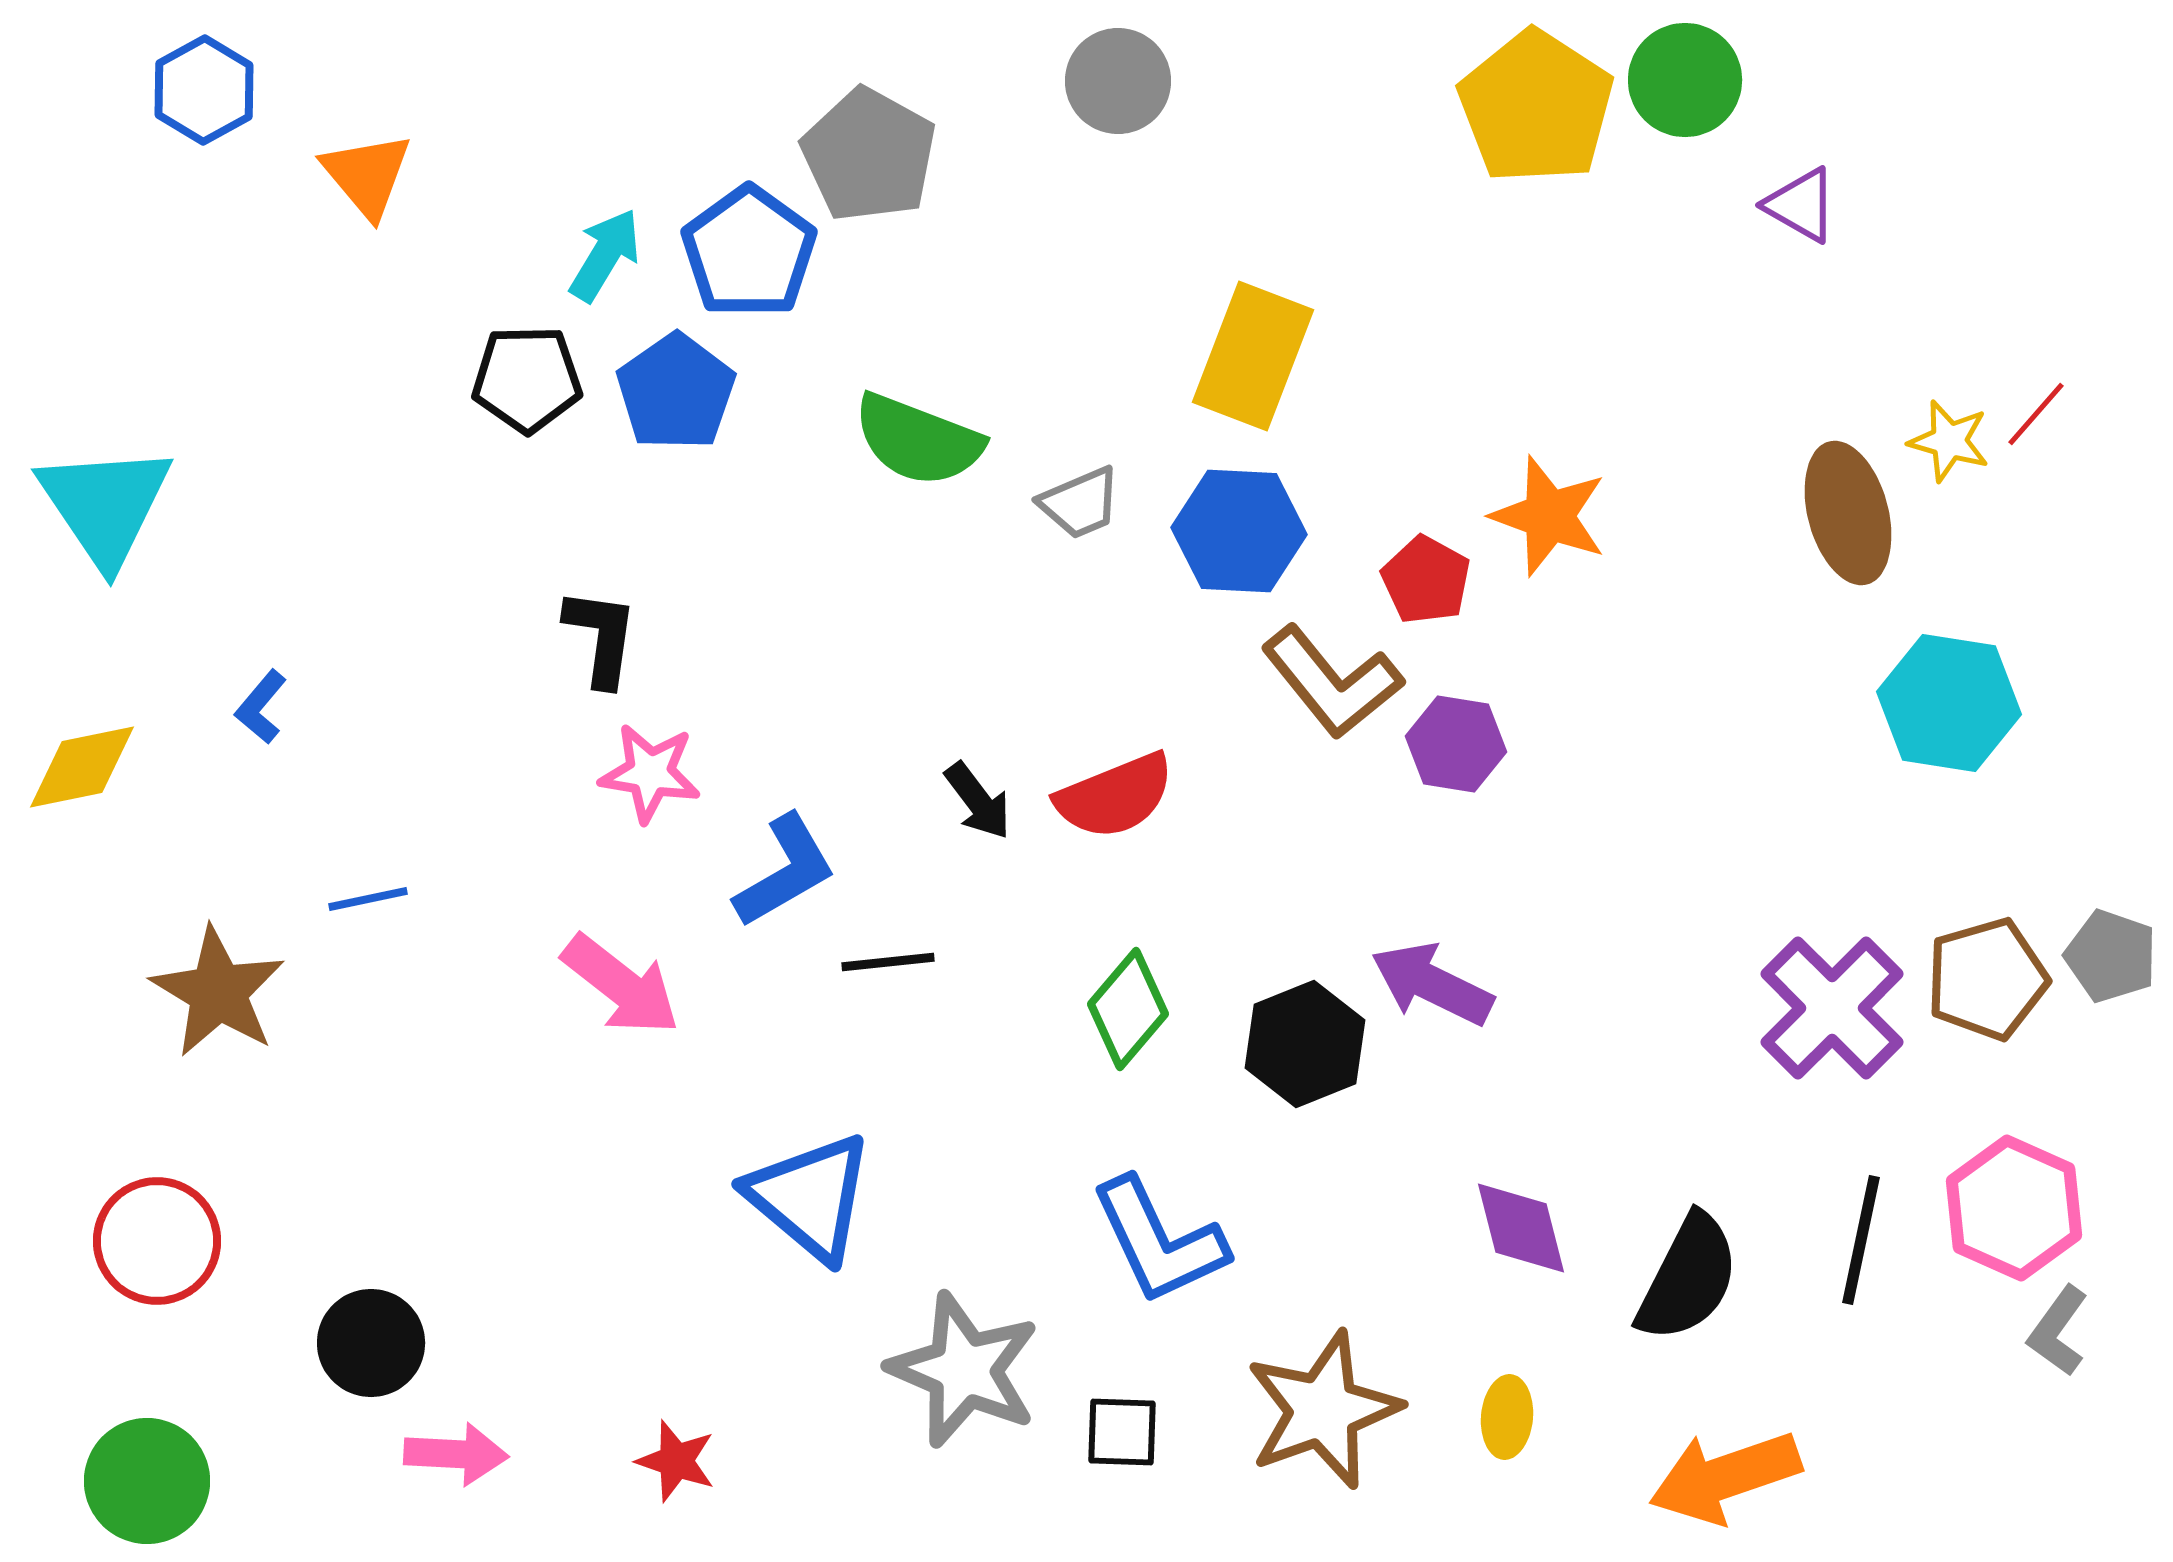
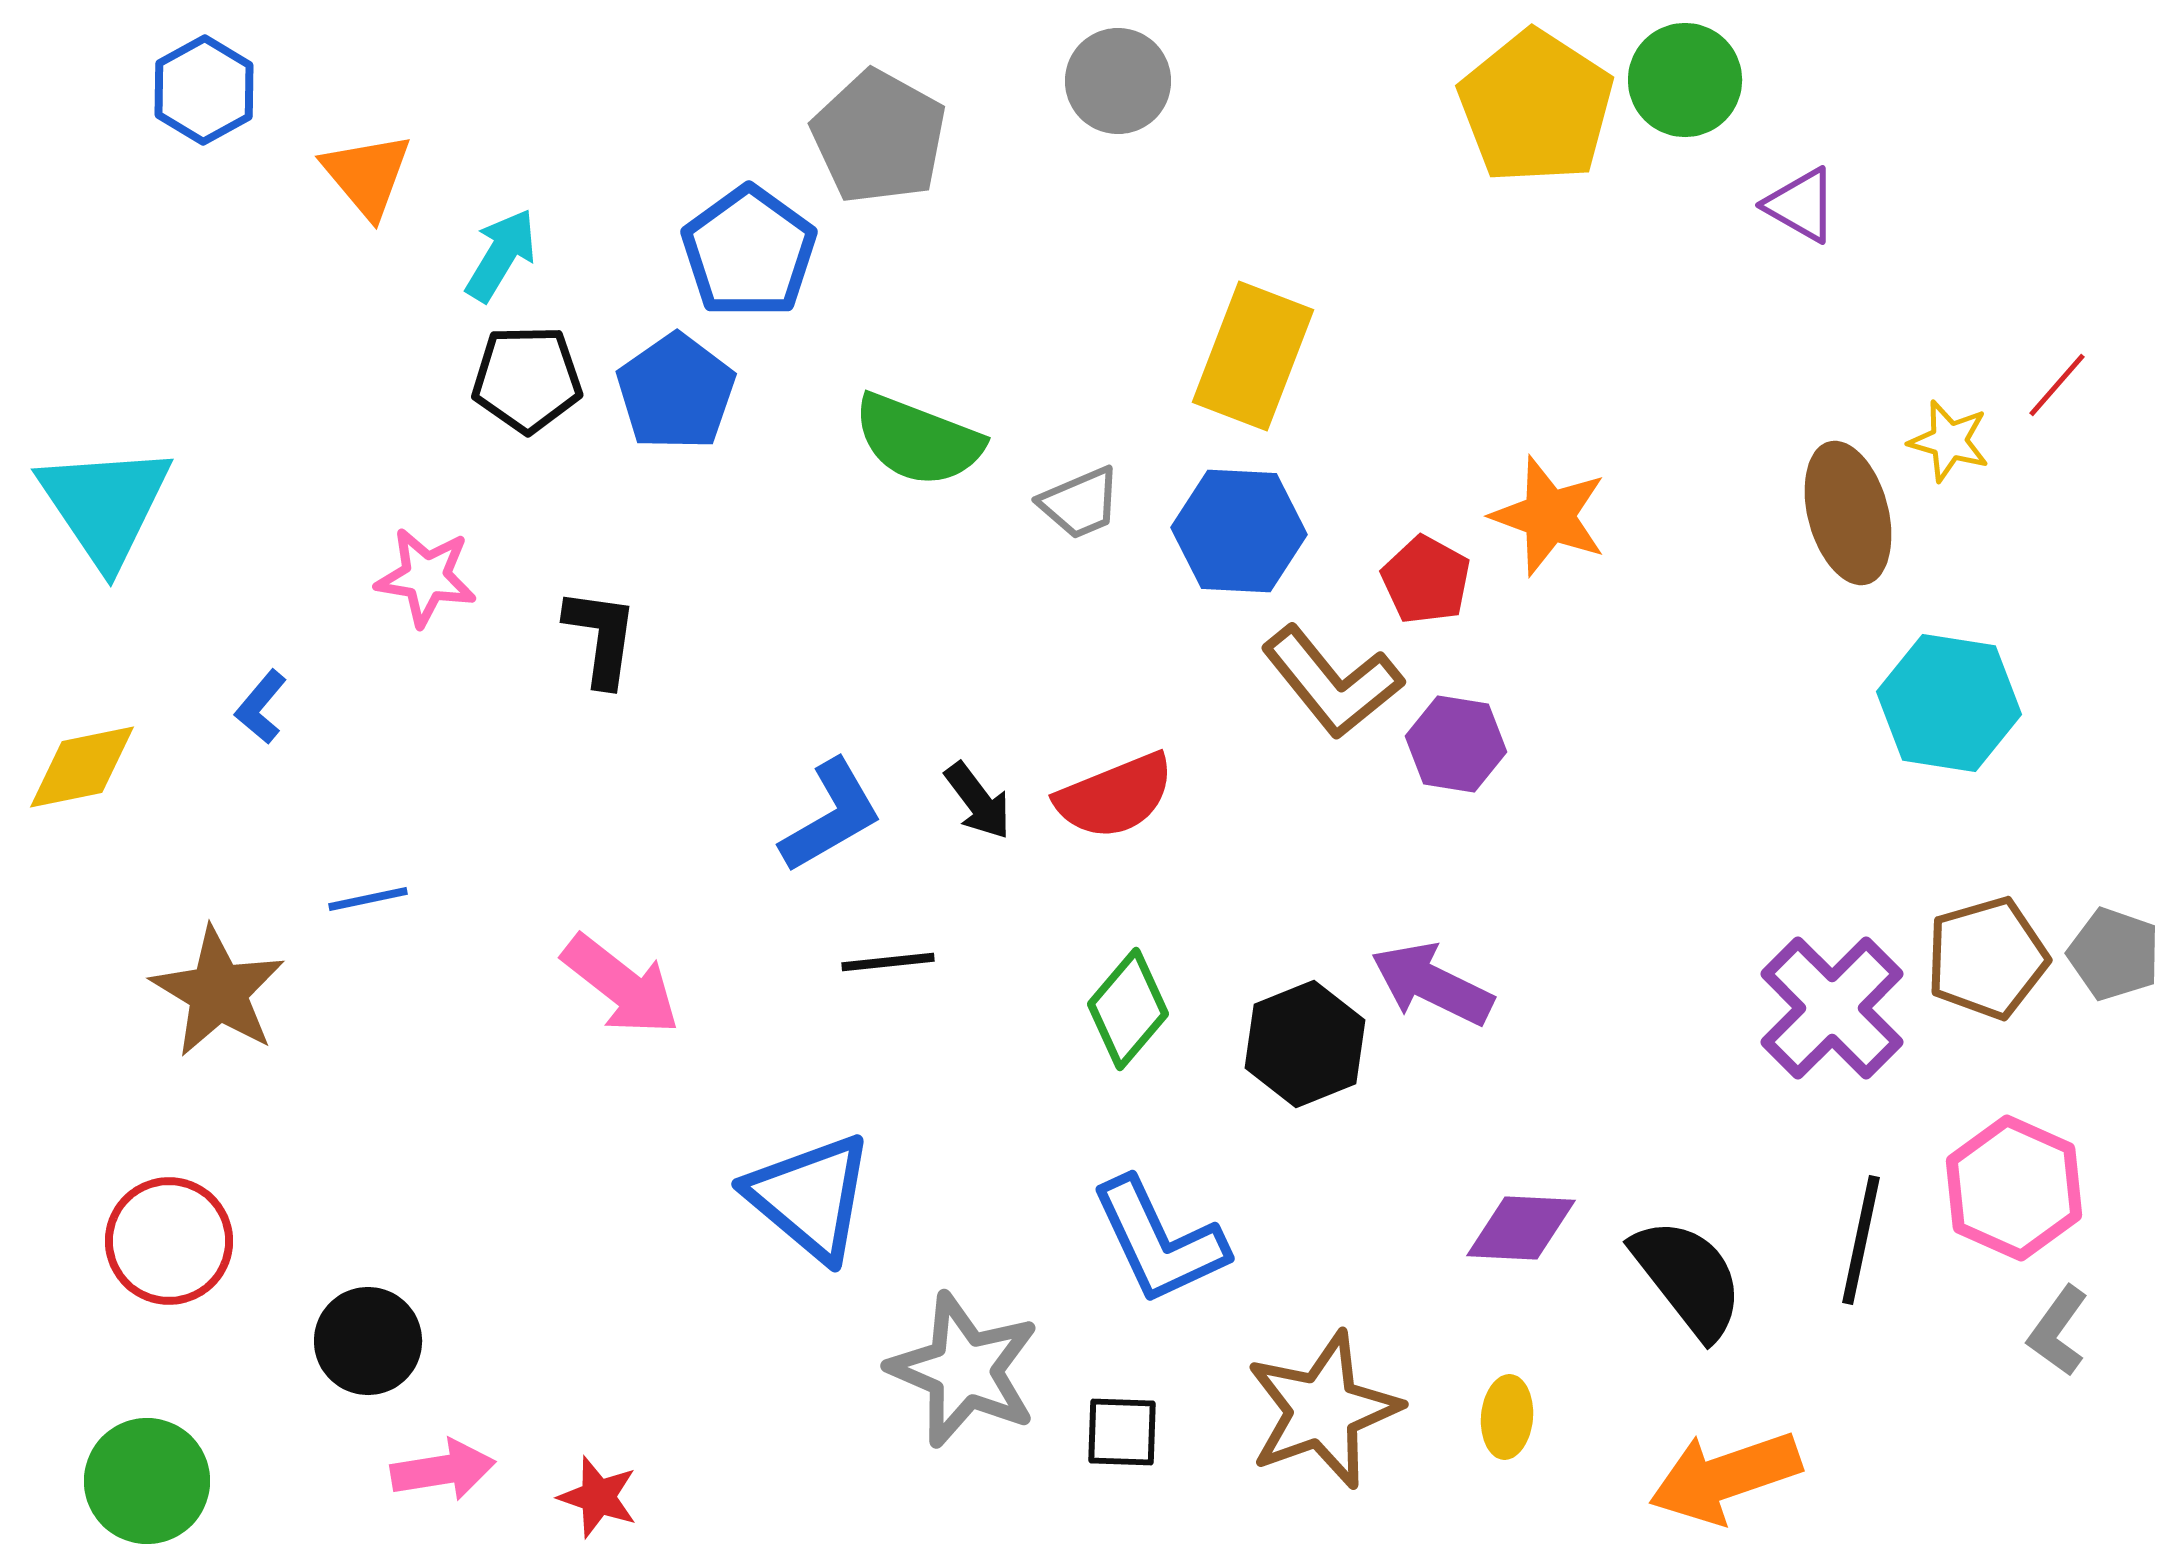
gray pentagon at (869, 155): moved 10 px right, 18 px up
cyan arrow at (605, 255): moved 104 px left
red line at (2036, 414): moved 21 px right, 29 px up
pink star at (650, 773): moved 224 px left, 196 px up
blue L-shape at (785, 871): moved 46 px right, 55 px up
gray pentagon at (2111, 956): moved 3 px right, 2 px up
brown pentagon at (1987, 979): moved 21 px up
pink hexagon at (2014, 1208): moved 20 px up
purple diamond at (1521, 1228): rotated 73 degrees counterclockwise
red circle at (157, 1241): moved 12 px right
black semicircle at (1688, 1278): rotated 65 degrees counterclockwise
black circle at (371, 1343): moved 3 px left, 2 px up
pink arrow at (456, 1454): moved 13 px left, 16 px down; rotated 12 degrees counterclockwise
red star at (676, 1461): moved 78 px left, 36 px down
